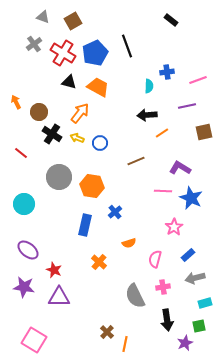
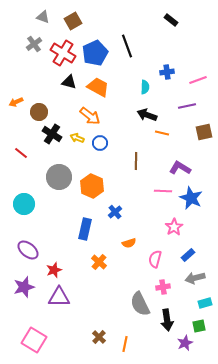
cyan semicircle at (149, 86): moved 4 px left, 1 px down
orange arrow at (16, 102): rotated 88 degrees counterclockwise
orange arrow at (80, 113): moved 10 px right, 3 px down; rotated 90 degrees clockwise
black arrow at (147, 115): rotated 24 degrees clockwise
orange line at (162, 133): rotated 48 degrees clockwise
brown line at (136, 161): rotated 66 degrees counterclockwise
orange hexagon at (92, 186): rotated 15 degrees clockwise
blue rectangle at (85, 225): moved 4 px down
red star at (54, 270): rotated 28 degrees clockwise
purple star at (24, 287): rotated 25 degrees counterclockwise
gray semicircle at (135, 296): moved 5 px right, 8 px down
brown cross at (107, 332): moved 8 px left, 5 px down
